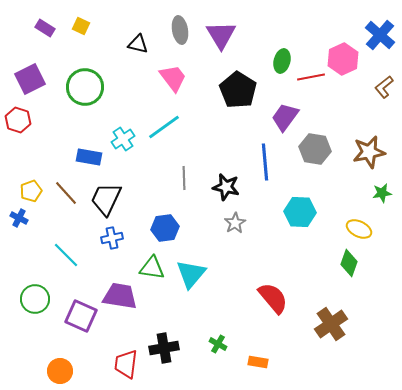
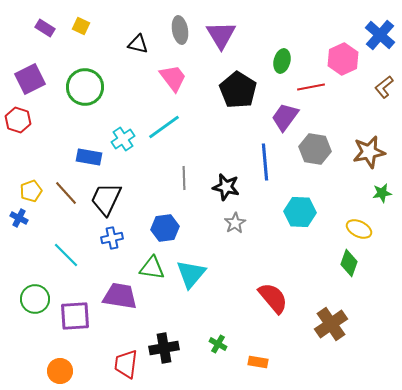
red line at (311, 77): moved 10 px down
purple square at (81, 316): moved 6 px left; rotated 28 degrees counterclockwise
